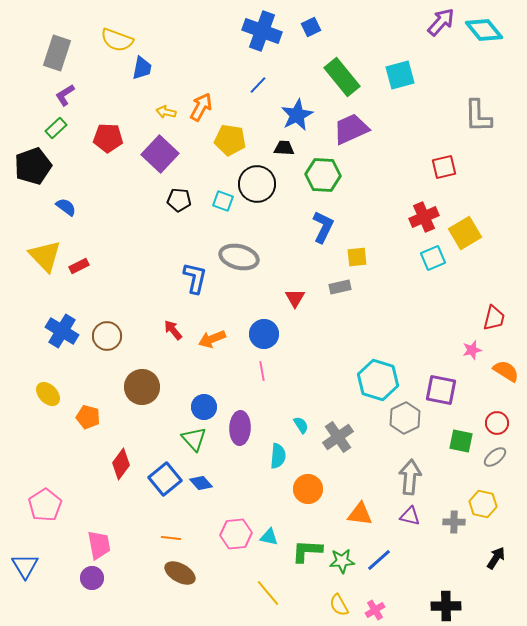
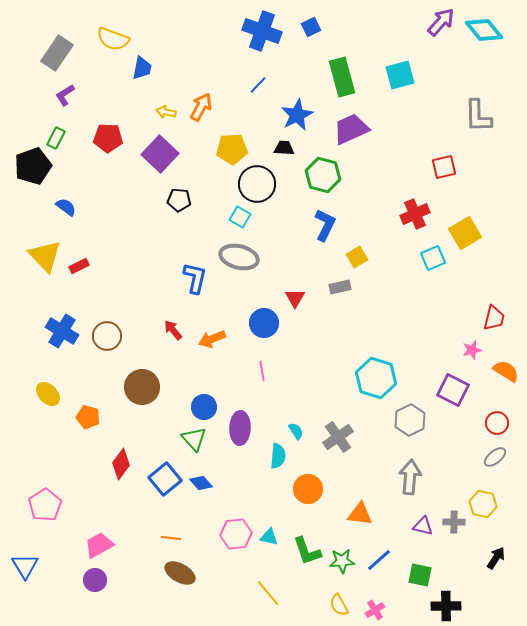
yellow semicircle at (117, 40): moved 4 px left, 1 px up
gray rectangle at (57, 53): rotated 16 degrees clockwise
green rectangle at (342, 77): rotated 24 degrees clockwise
green rectangle at (56, 128): moved 10 px down; rotated 20 degrees counterclockwise
yellow pentagon at (230, 140): moved 2 px right, 9 px down; rotated 12 degrees counterclockwise
green hexagon at (323, 175): rotated 12 degrees clockwise
cyan square at (223, 201): moved 17 px right, 16 px down; rotated 10 degrees clockwise
red cross at (424, 217): moved 9 px left, 3 px up
blue L-shape at (323, 227): moved 2 px right, 2 px up
yellow square at (357, 257): rotated 25 degrees counterclockwise
blue circle at (264, 334): moved 11 px up
cyan hexagon at (378, 380): moved 2 px left, 2 px up
purple square at (441, 390): moved 12 px right; rotated 16 degrees clockwise
gray hexagon at (405, 418): moved 5 px right, 2 px down
cyan semicircle at (301, 425): moved 5 px left, 6 px down
green square at (461, 441): moved 41 px left, 134 px down
purple triangle at (410, 516): moved 13 px right, 10 px down
pink trapezoid at (99, 545): rotated 108 degrees counterclockwise
green L-shape at (307, 551): rotated 112 degrees counterclockwise
purple circle at (92, 578): moved 3 px right, 2 px down
